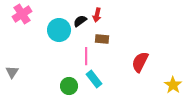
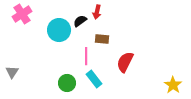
red arrow: moved 3 px up
red semicircle: moved 15 px left
green circle: moved 2 px left, 3 px up
